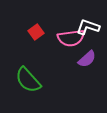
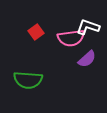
green semicircle: rotated 44 degrees counterclockwise
